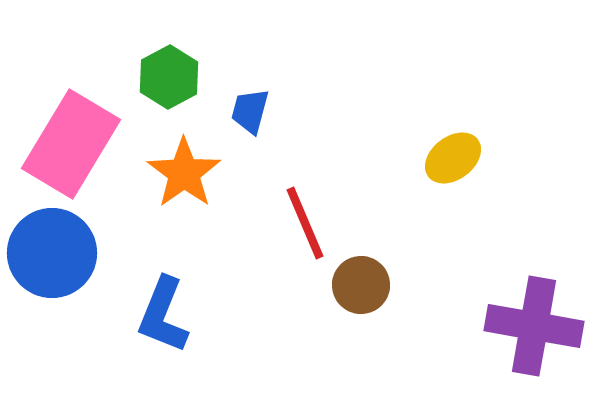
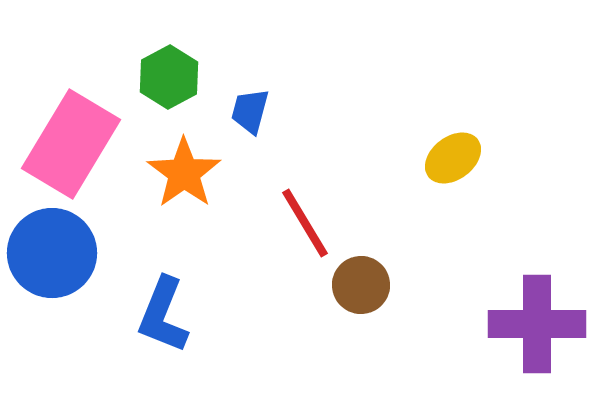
red line: rotated 8 degrees counterclockwise
purple cross: moved 3 px right, 2 px up; rotated 10 degrees counterclockwise
